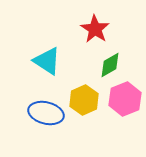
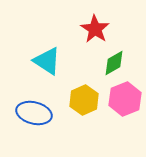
green diamond: moved 4 px right, 2 px up
blue ellipse: moved 12 px left
